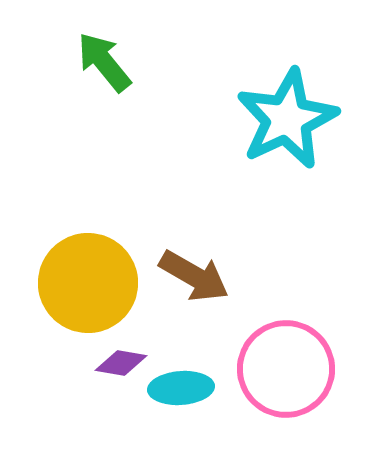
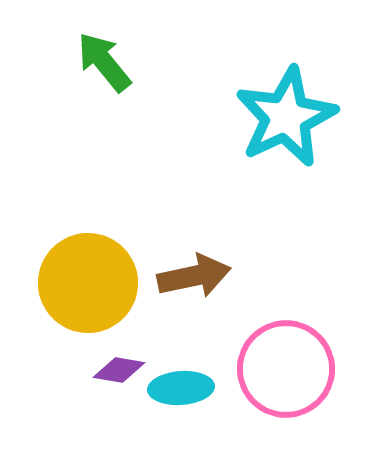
cyan star: moved 1 px left, 2 px up
brown arrow: rotated 42 degrees counterclockwise
purple diamond: moved 2 px left, 7 px down
